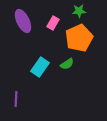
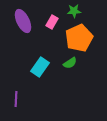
green star: moved 5 px left
pink rectangle: moved 1 px left, 1 px up
green semicircle: moved 3 px right, 1 px up
